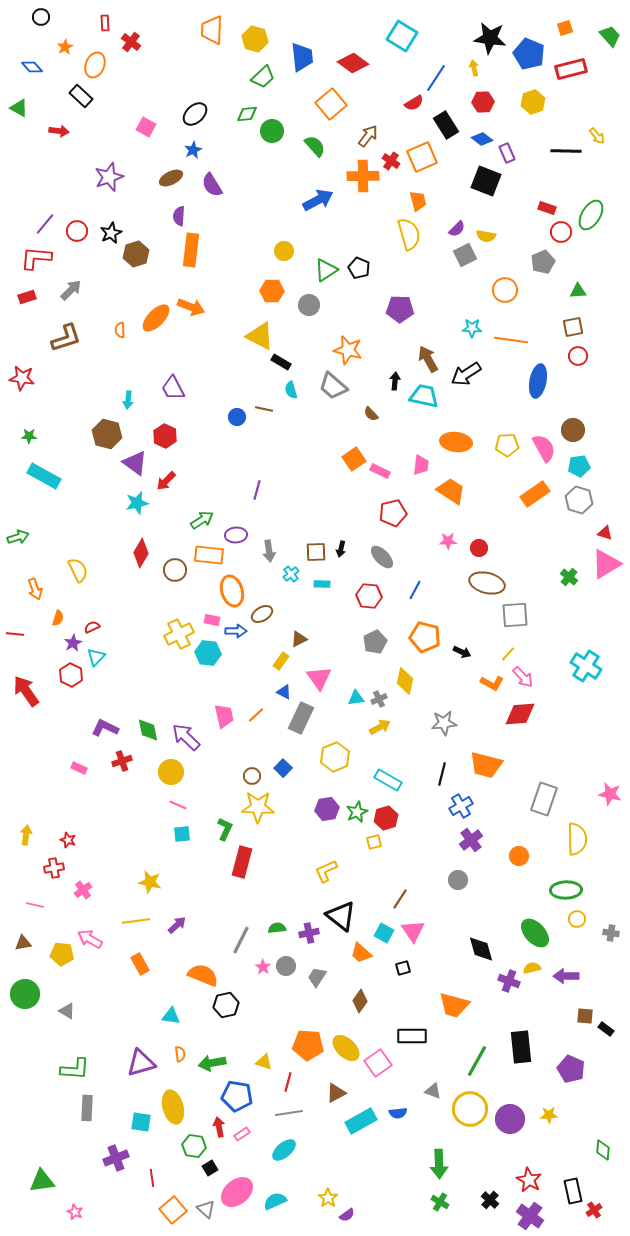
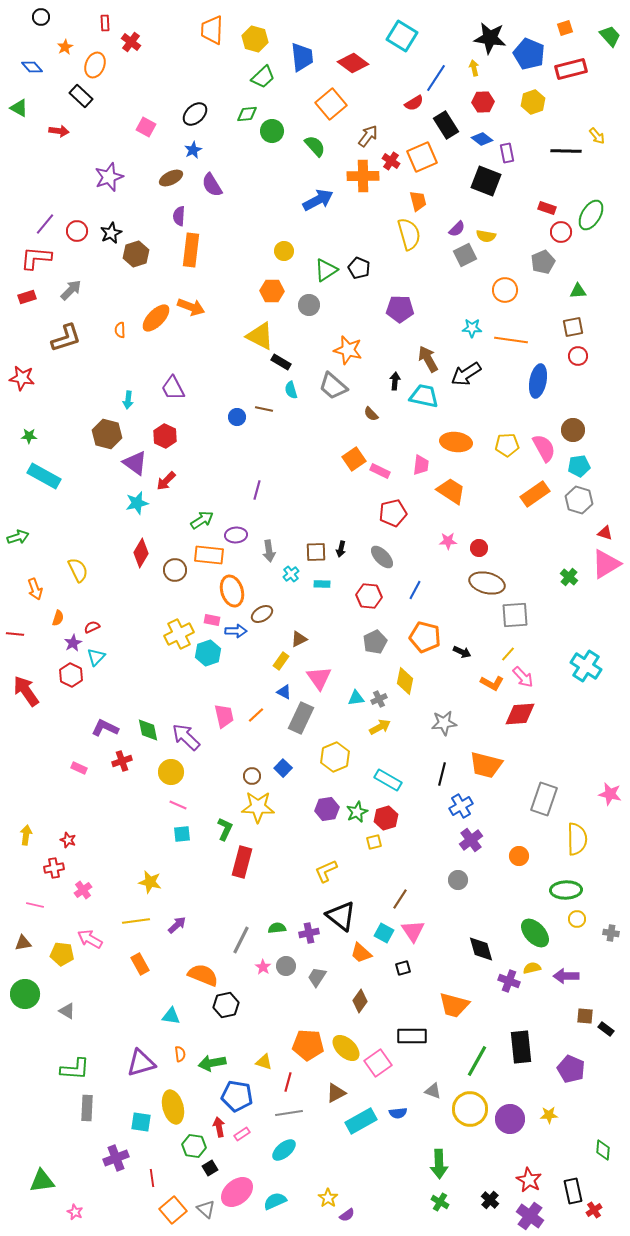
purple rectangle at (507, 153): rotated 12 degrees clockwise
cyan hexagon at (208, 653): rotated 25 degrees counterclockwise
